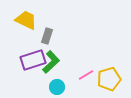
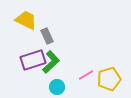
gray rectangle: rotated 42 degrees counterclockwise
